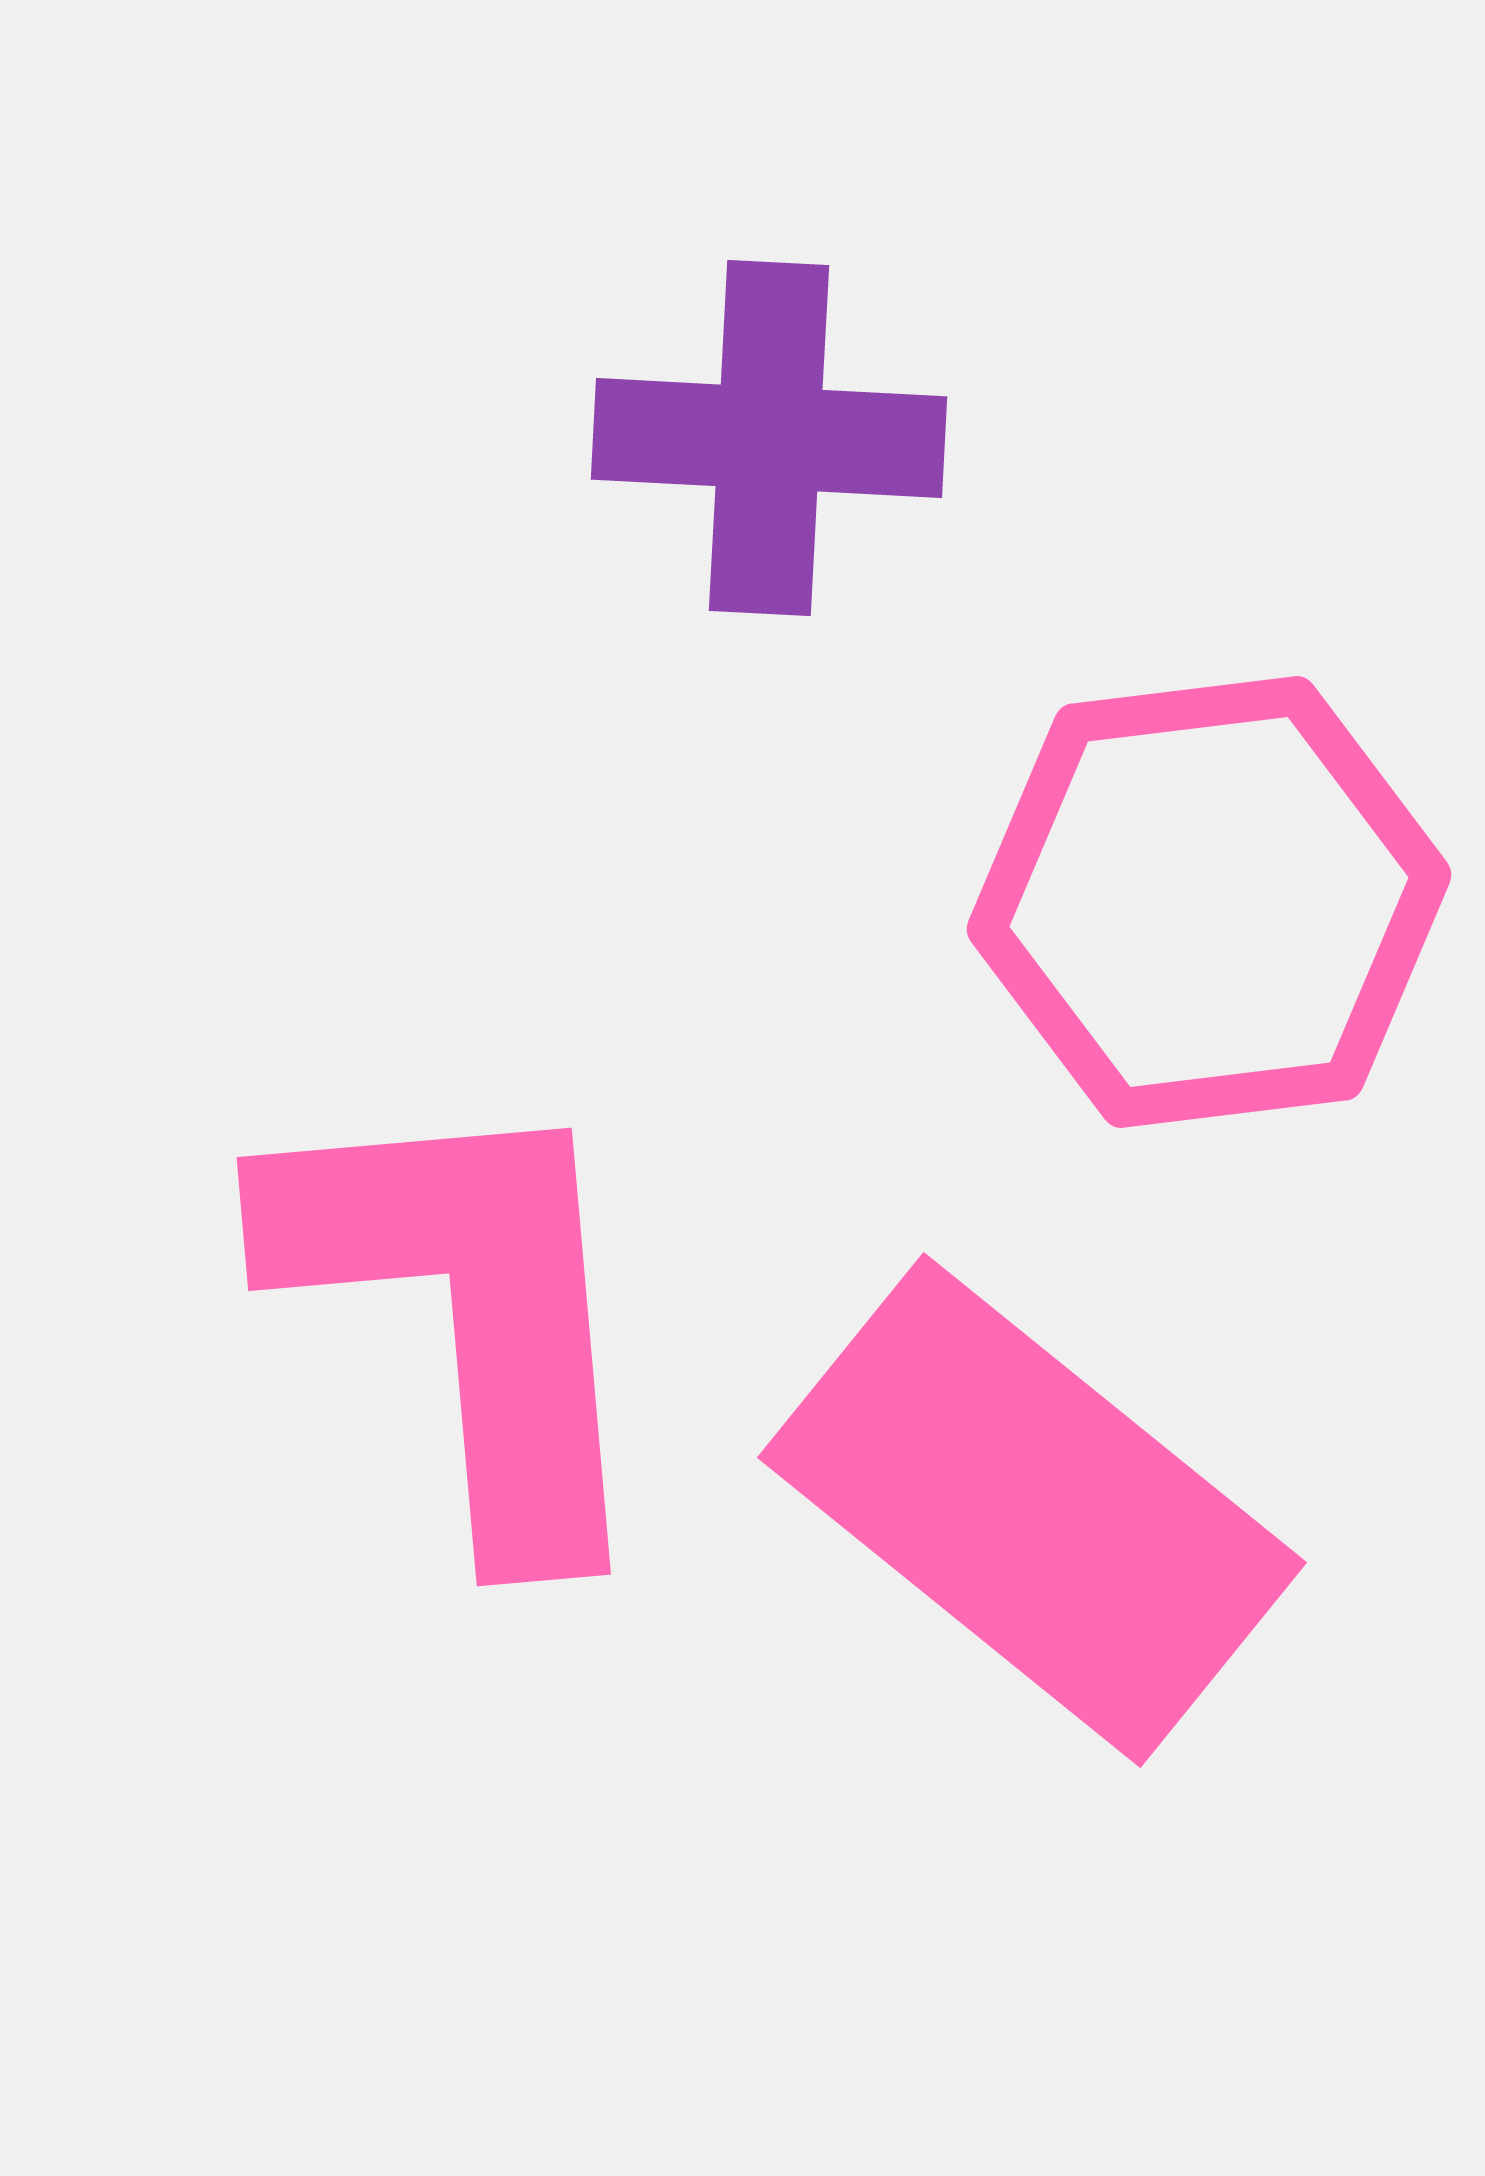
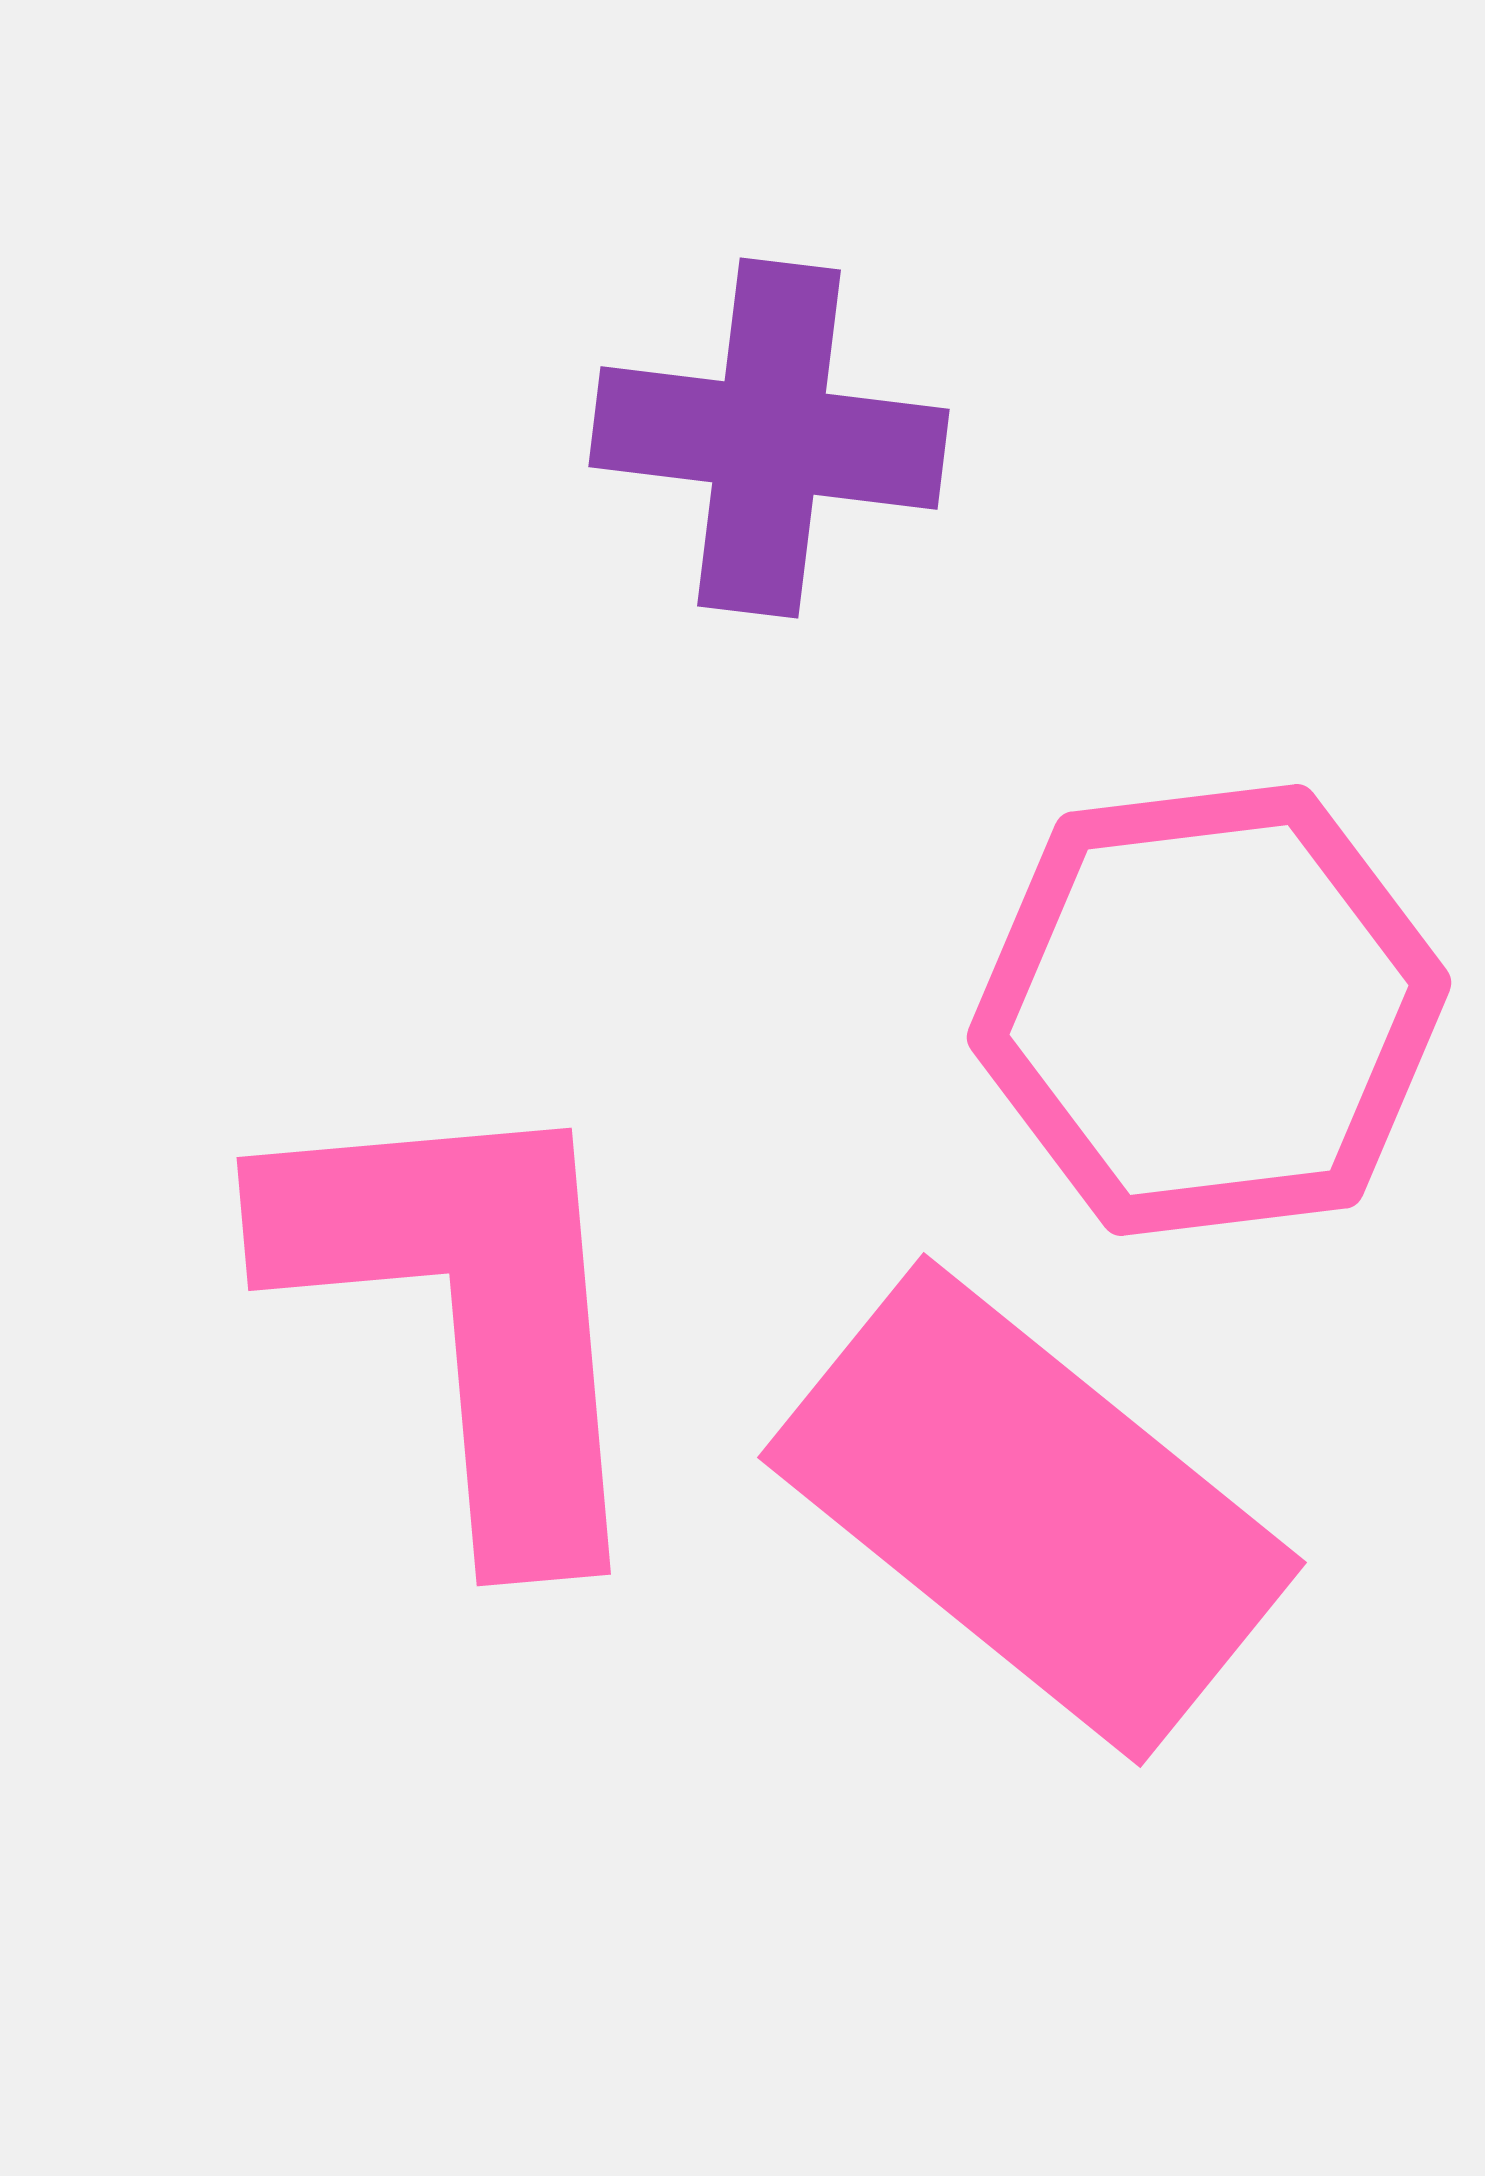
purple cross: rotated 4 degrees clockwise
pink hexagon: moved 108 px down
